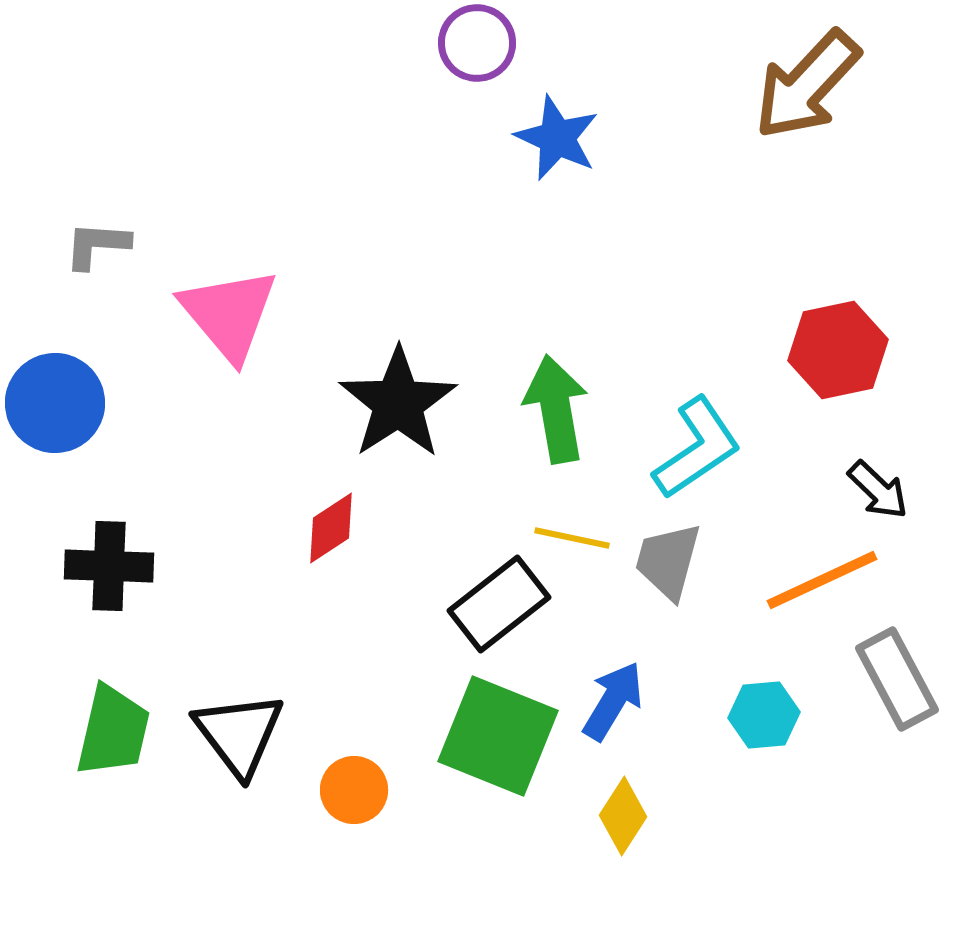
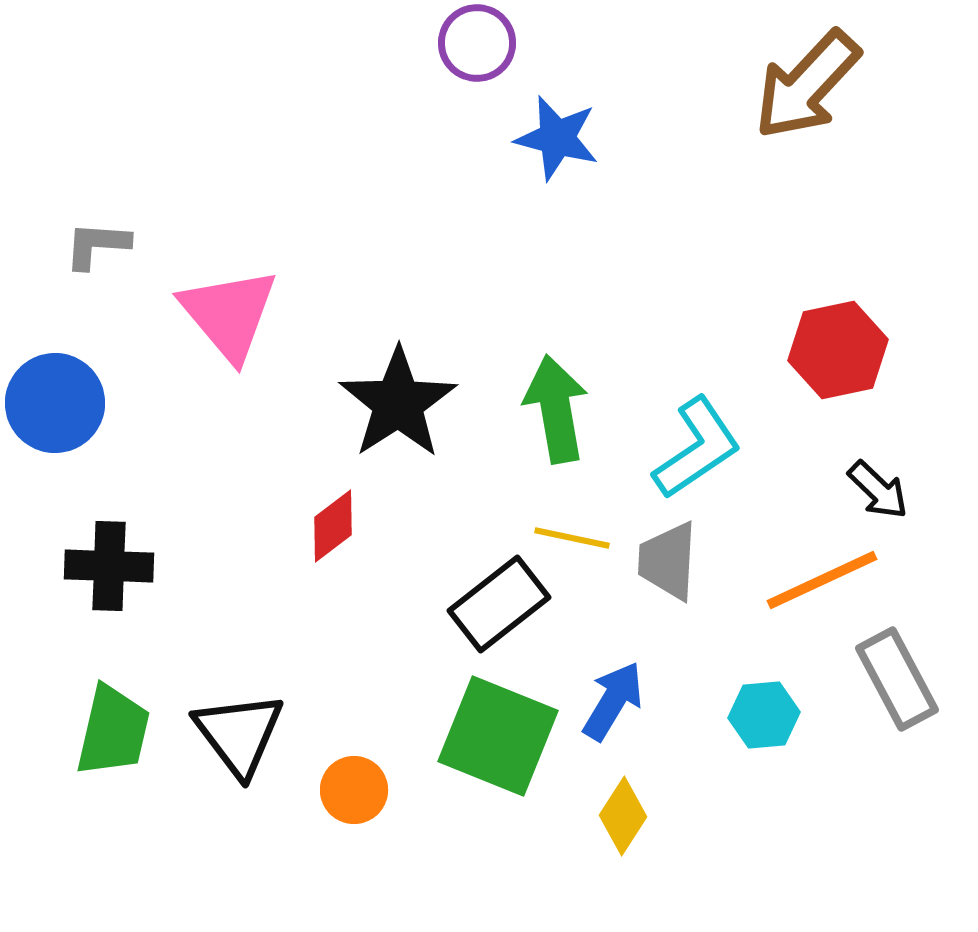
blue star: rotated 10 degrees counterclockwise
red diamond: moved 2 px right, 2 px up; rotated 4 degrees counterclockwise
gray trapezoid: rotated 12 degrees counterclockwise
